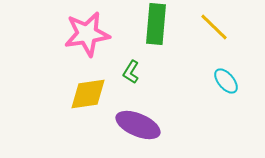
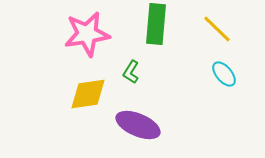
yellow line: moved 3 px right, 2 px down
cyan ellipse: moved 2 px left, 7 px up
